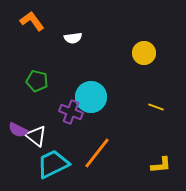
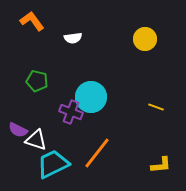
yellow circle: moved 1 px right, 14 px up
white triangle: moved 4 px down; rotated 20 degrees counterclockwise
